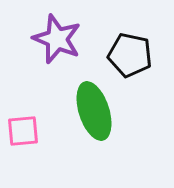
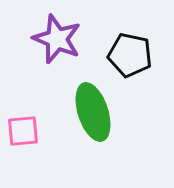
green ellipse: moved 1 px left, 1 px down
